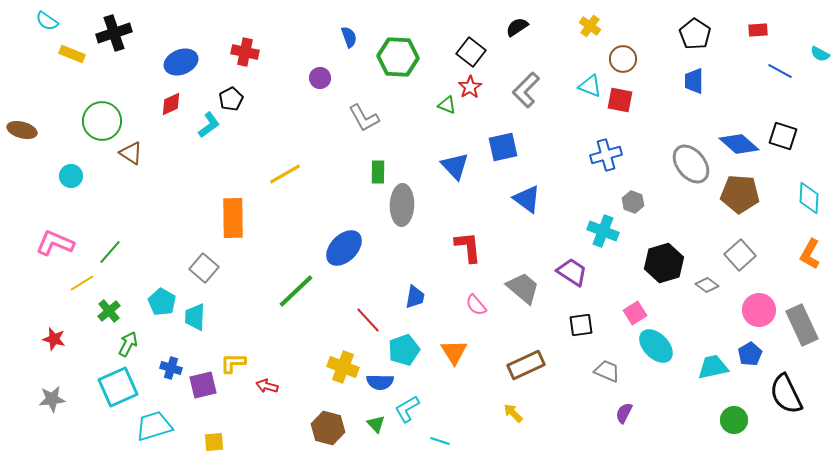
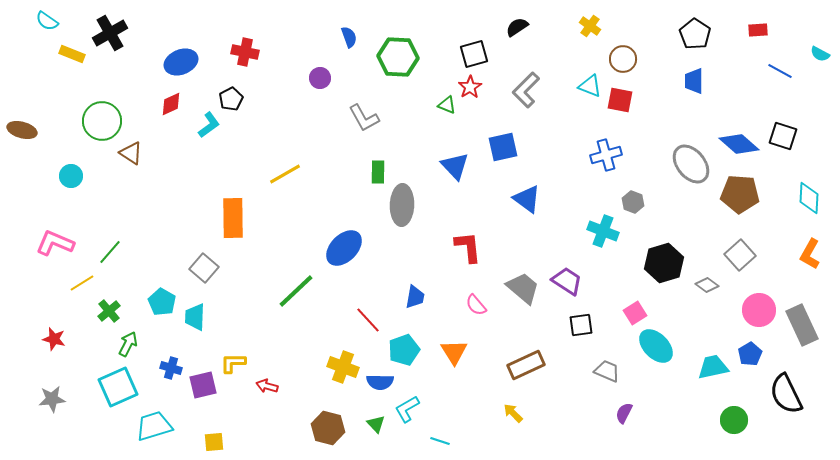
black cross at (114, 33): moved 4 px left; rotated 12 degrees counterclockwise
black square at (471, 52): moved 3 px right, 2 px down; rotated 36 degrees clockwise
purple trapezoid at (572, 272): moved 5 px left, 9 px down
